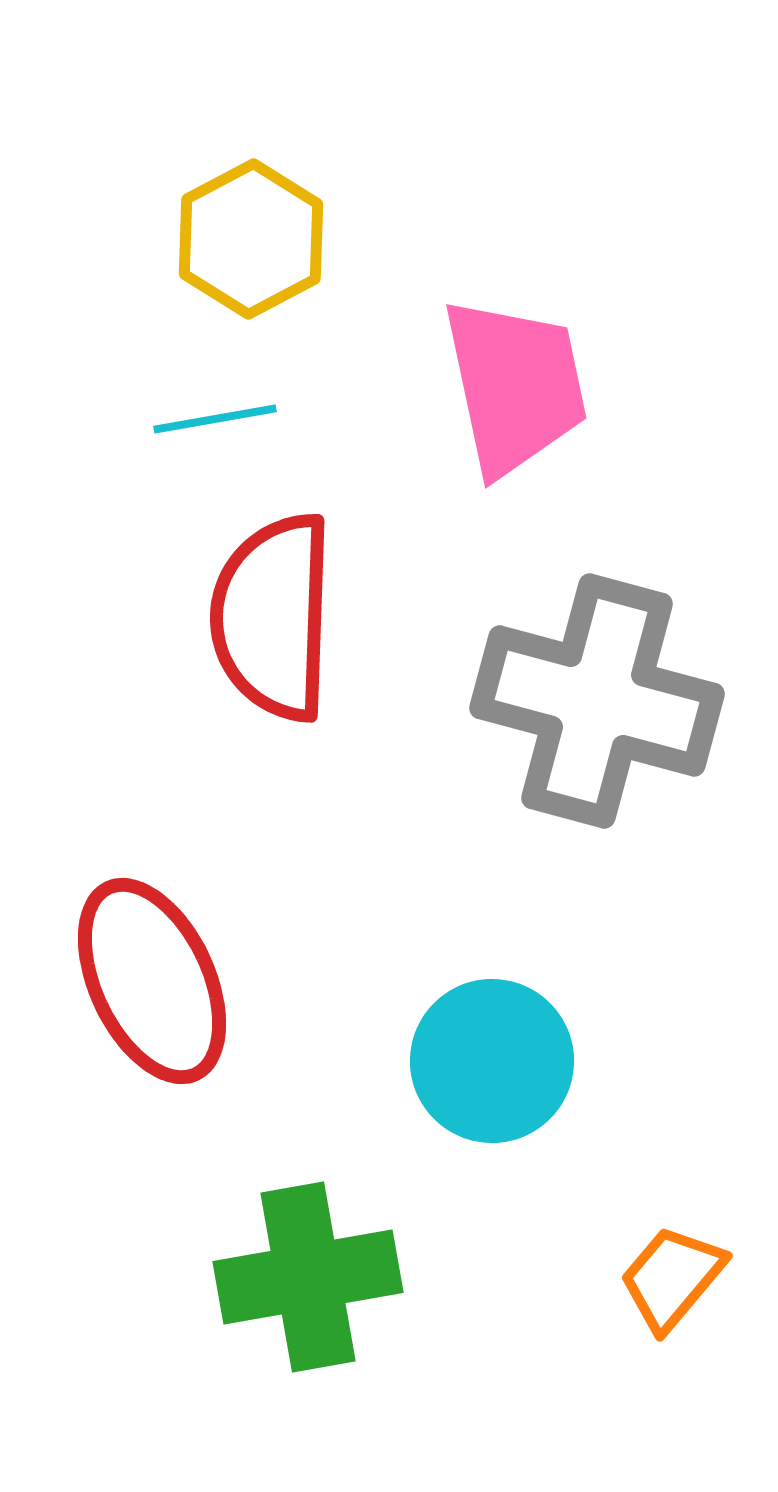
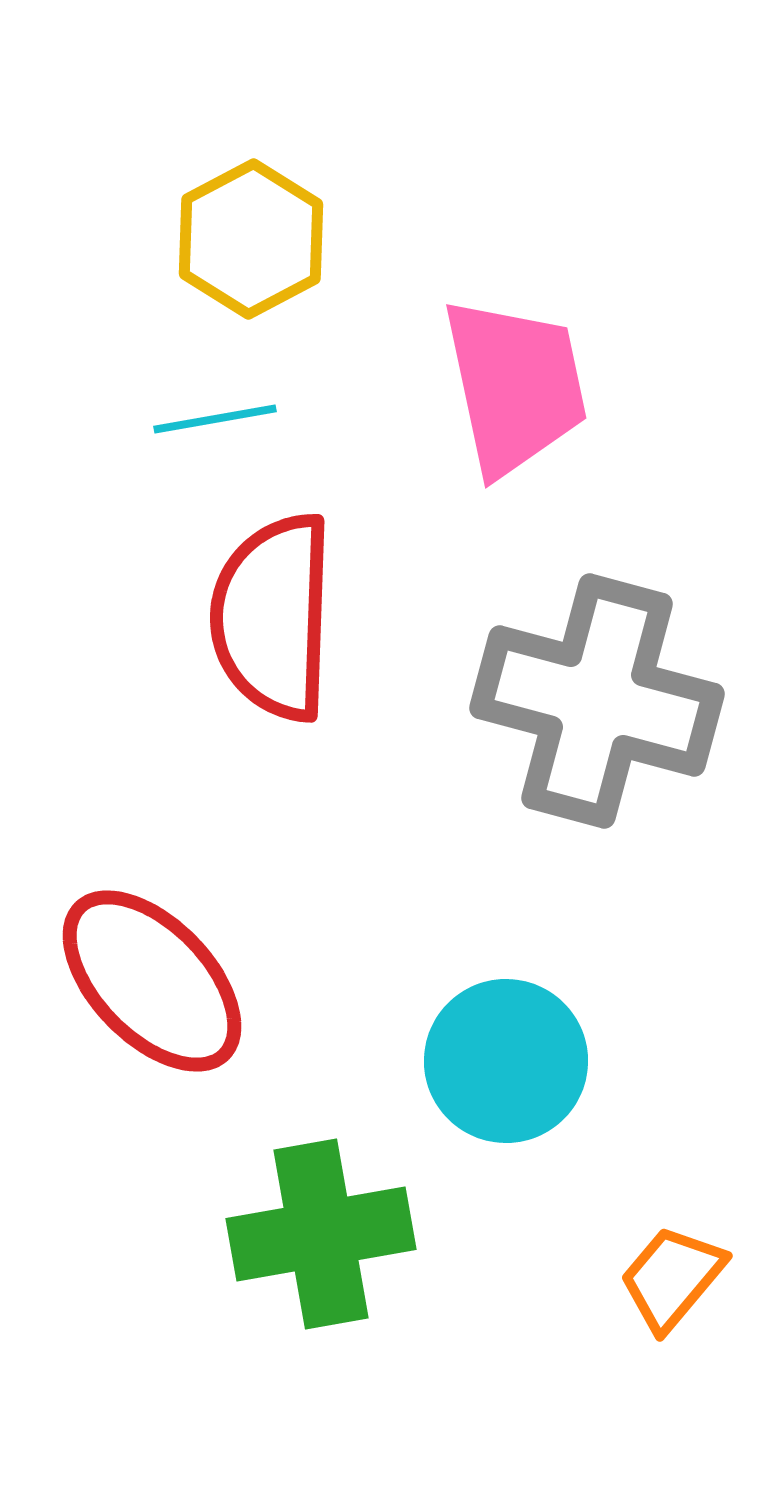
red ellipse: rotated 19 degrees counterclockwise
cyan circle: moved 14 px right
green cross: moved 13 px right, 43 px up
